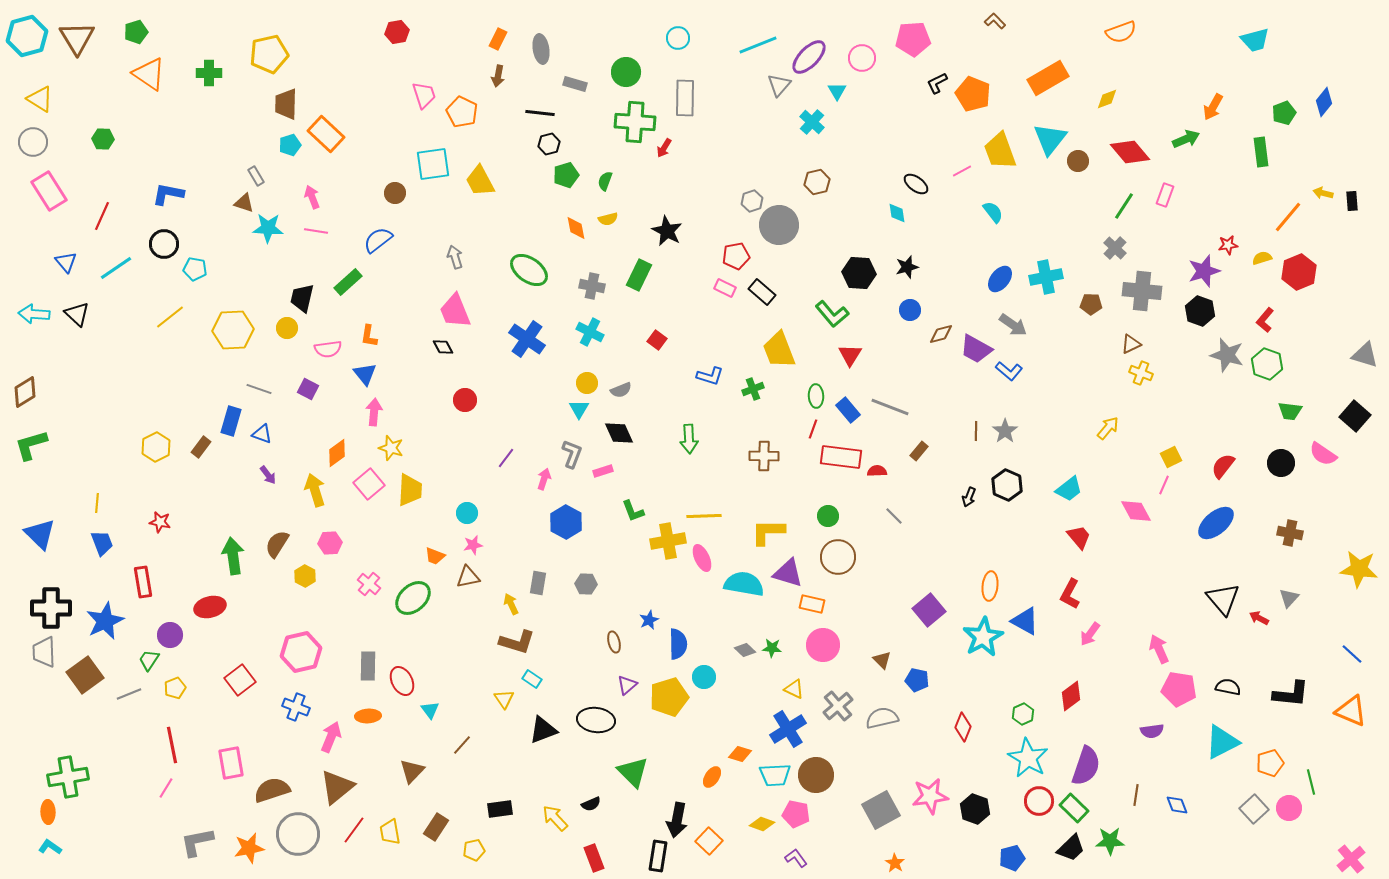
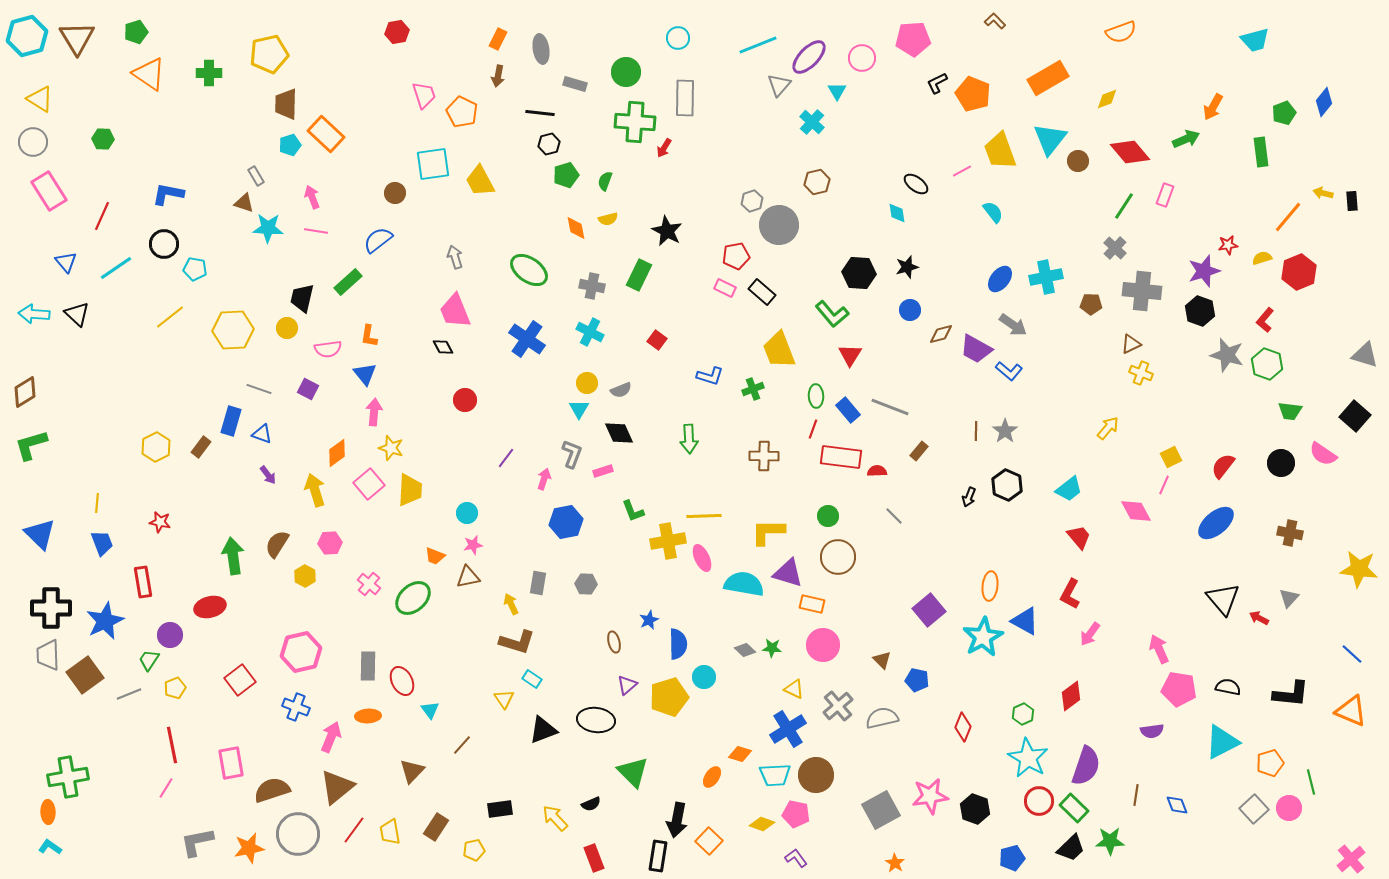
blue hexagon at (566, 522): rotated 20 degrees clockwise
gray trapezoid at (44, 652): moved 4 px right, 3 px down
